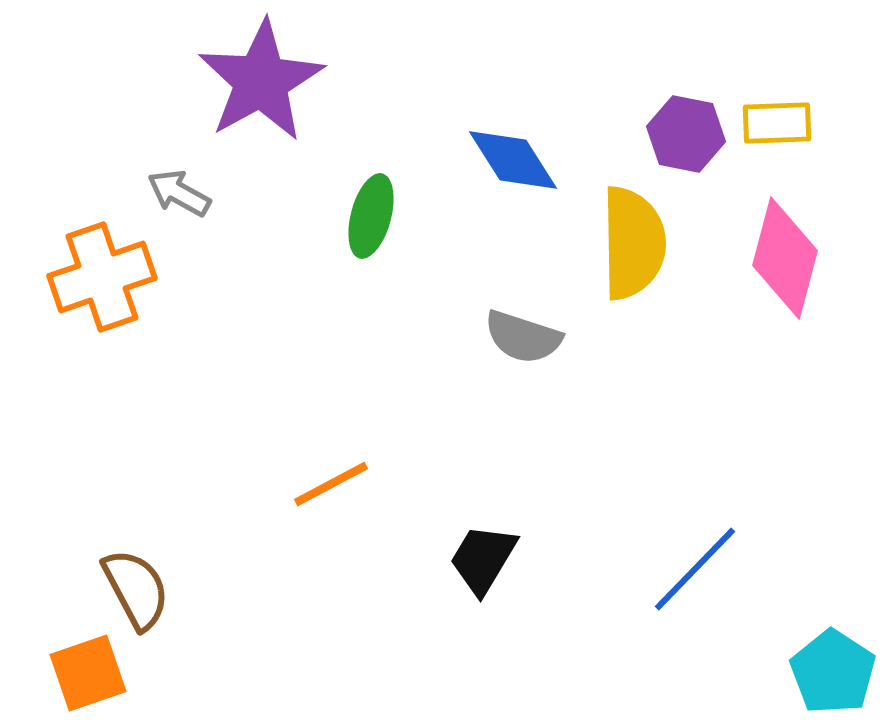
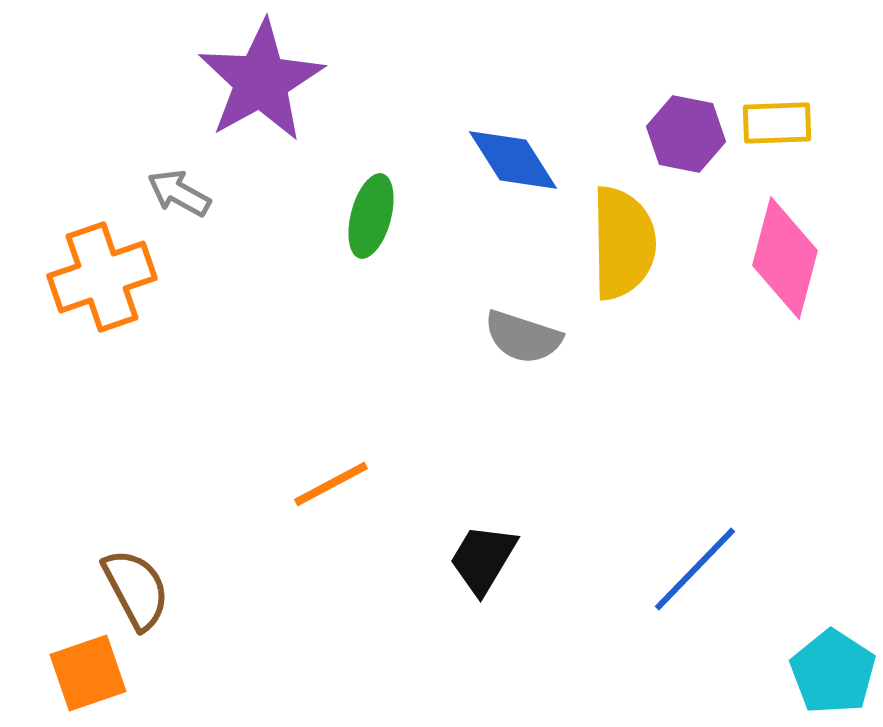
yellow semicircle: moved 10 px left
